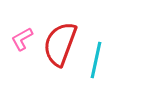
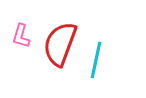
pink L-shape: moved 1 px left, 3 px up; rotated 45 degrees counterclockwise
